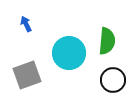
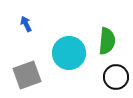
black circle: moved 3 px right, 3 px up
